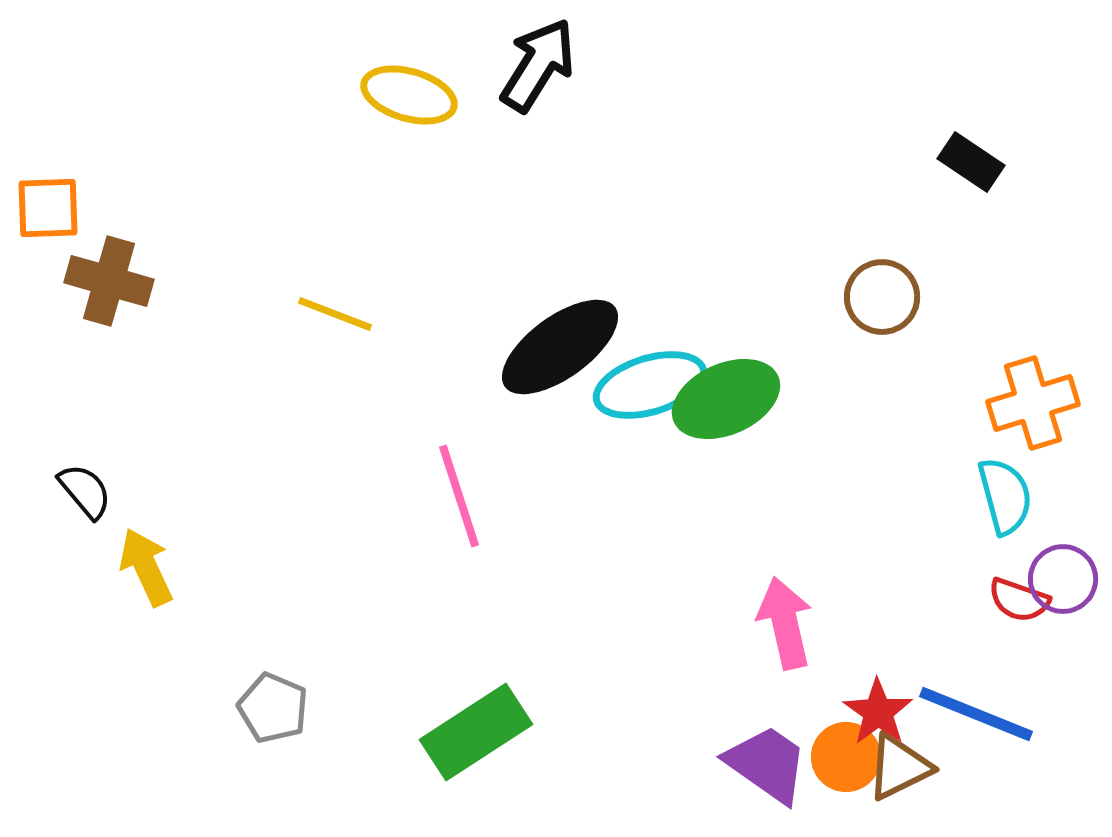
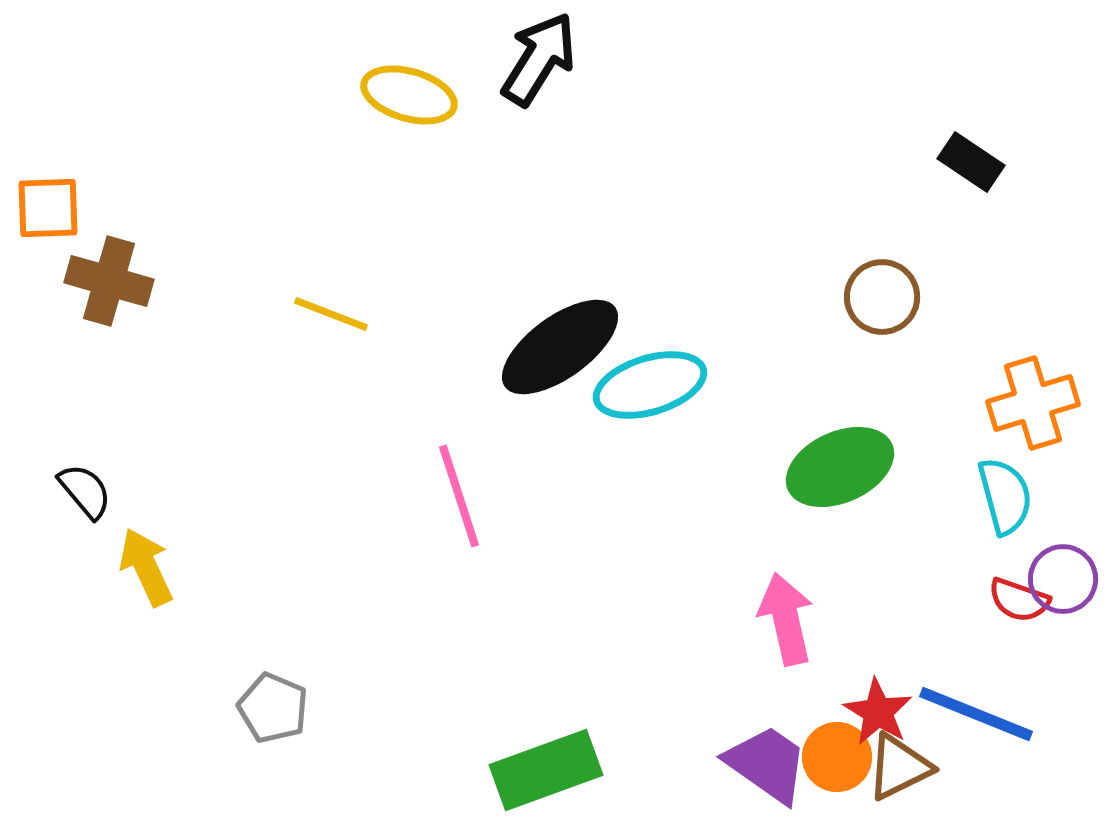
black arrow: moved 1 px right, 6 px up
yellow line: moved 4 px left
green ellipse: moved 114 px right, 68 px down
pink arrow: moved 1 px right, 4 px up
red star: rotated 4 degrees counterclockwise
green rectangle: moved 70 px right, 38 px down; rotated 13 degrees clockwise
orange circle: moved 9 px left
